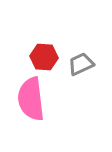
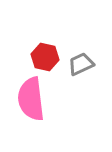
red hexagon: moved 1 px right; rotated 8 degrees clockwise
